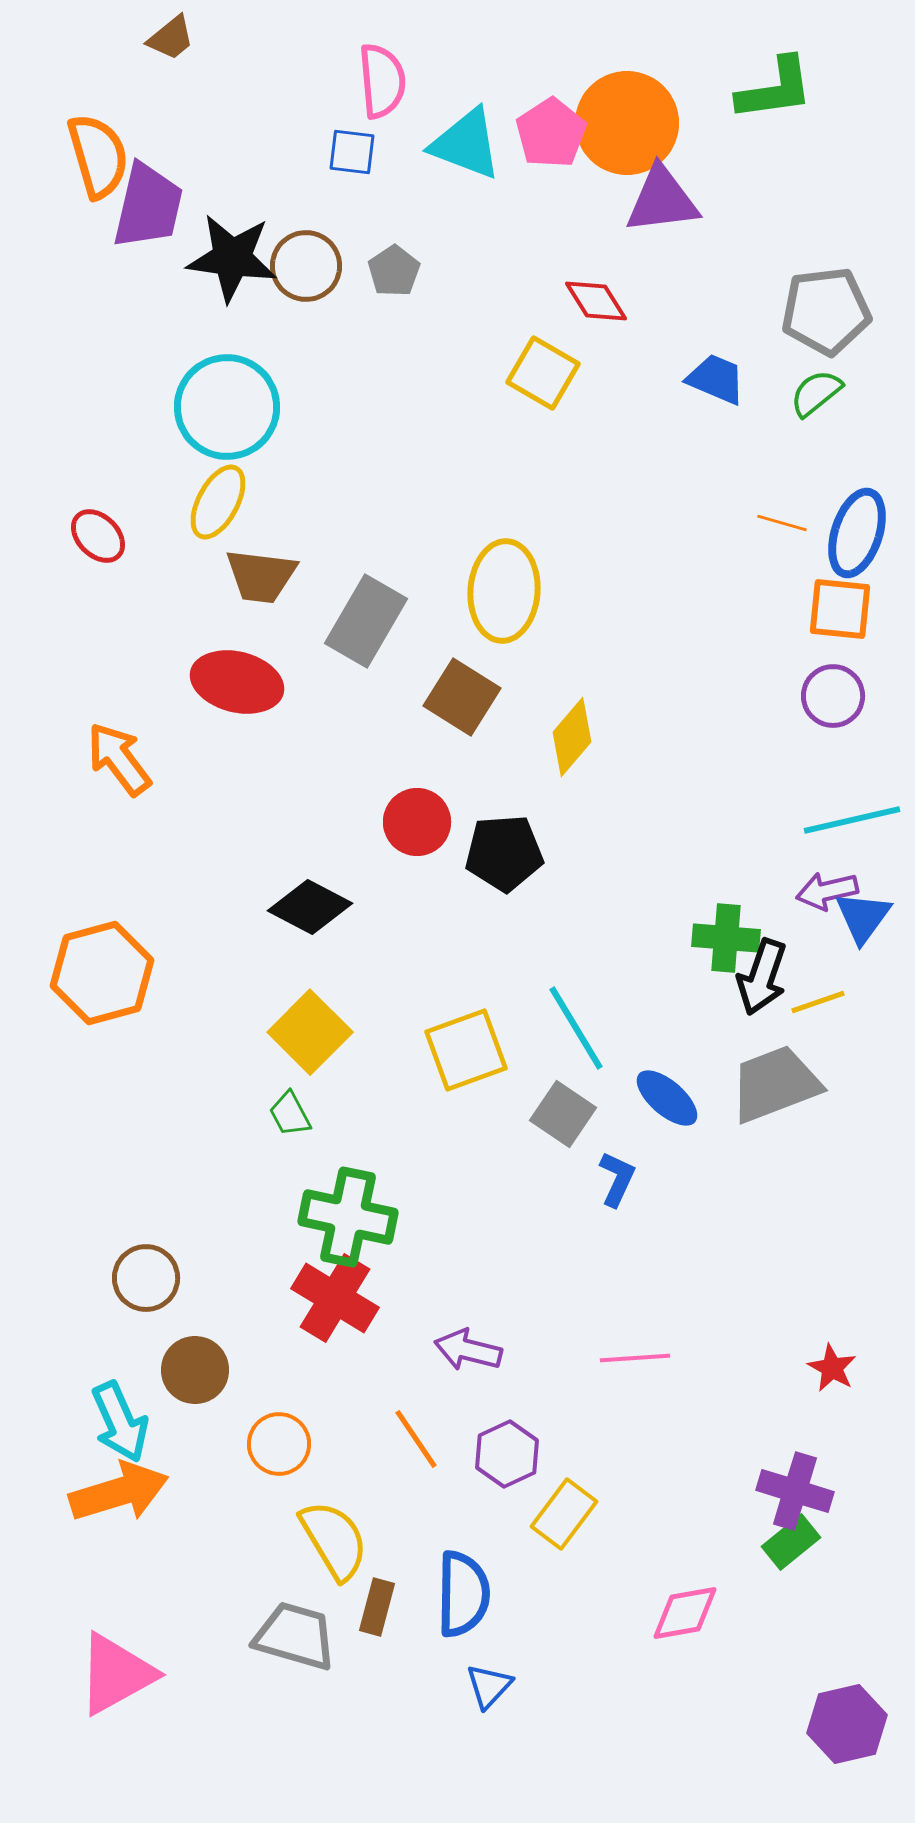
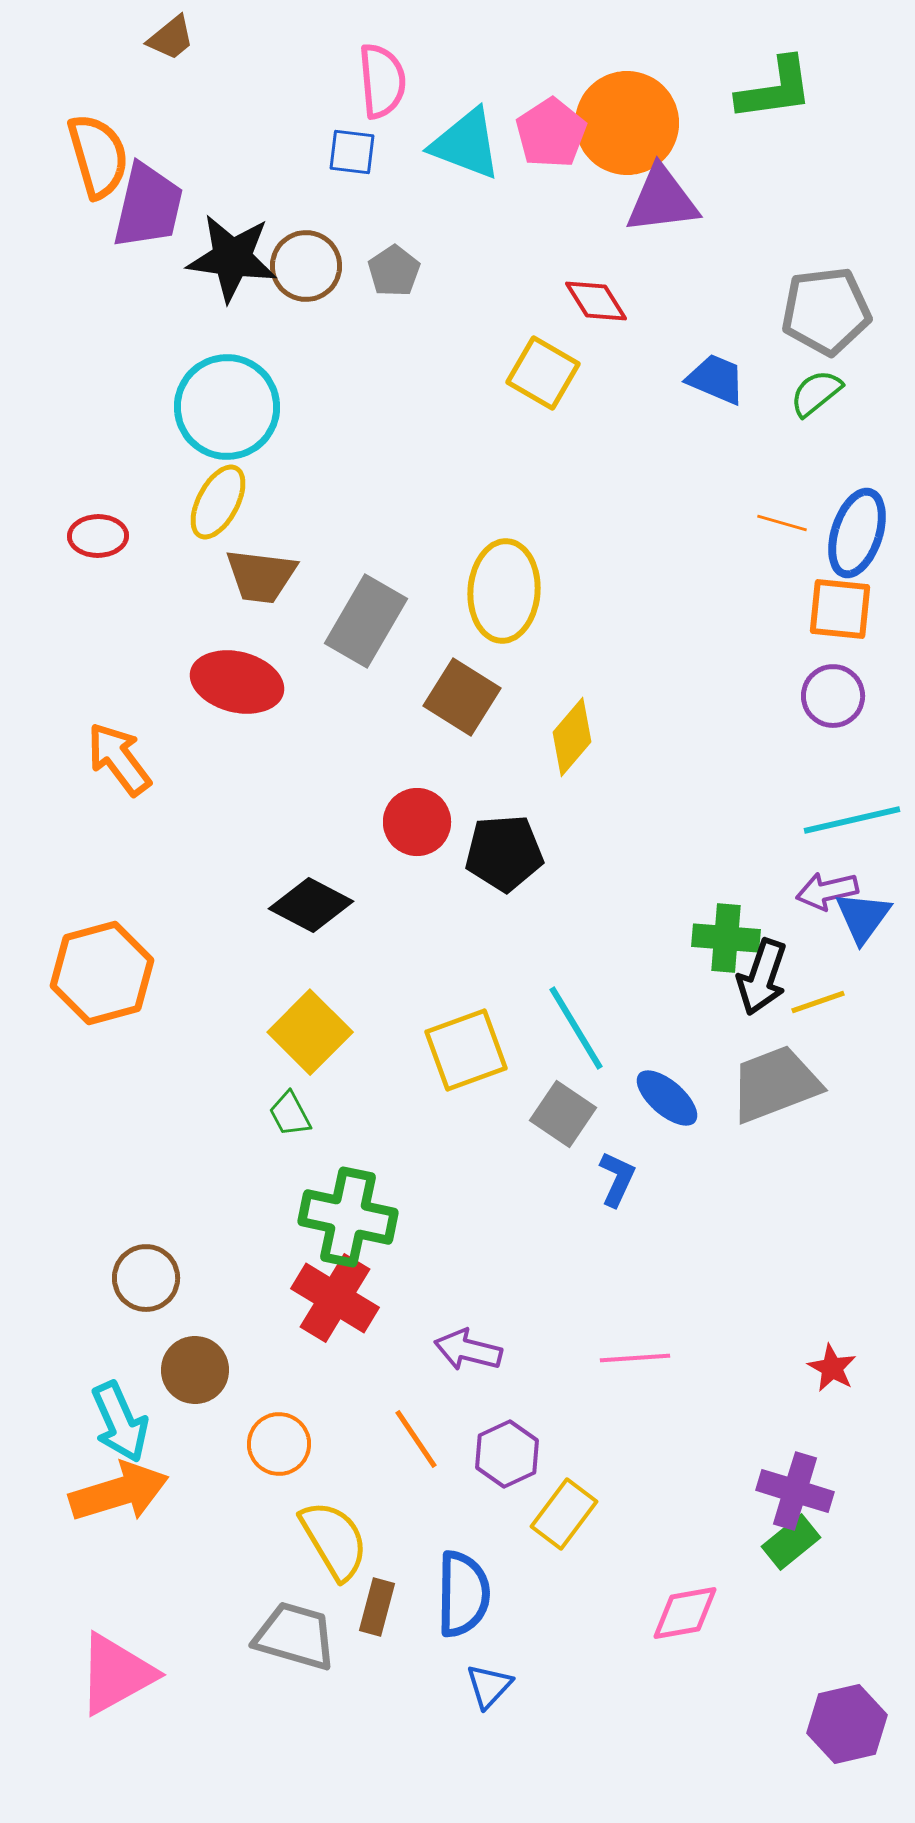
red ellipse at (98, 536): rotated 46 degrees counterclockwise
black diamond at (310, 907): moved 1 px right, 2 px up
